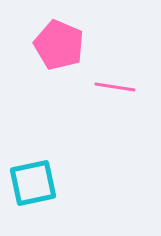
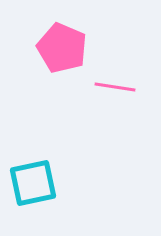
pink pentagon: moved 3 px right, 3 px down
